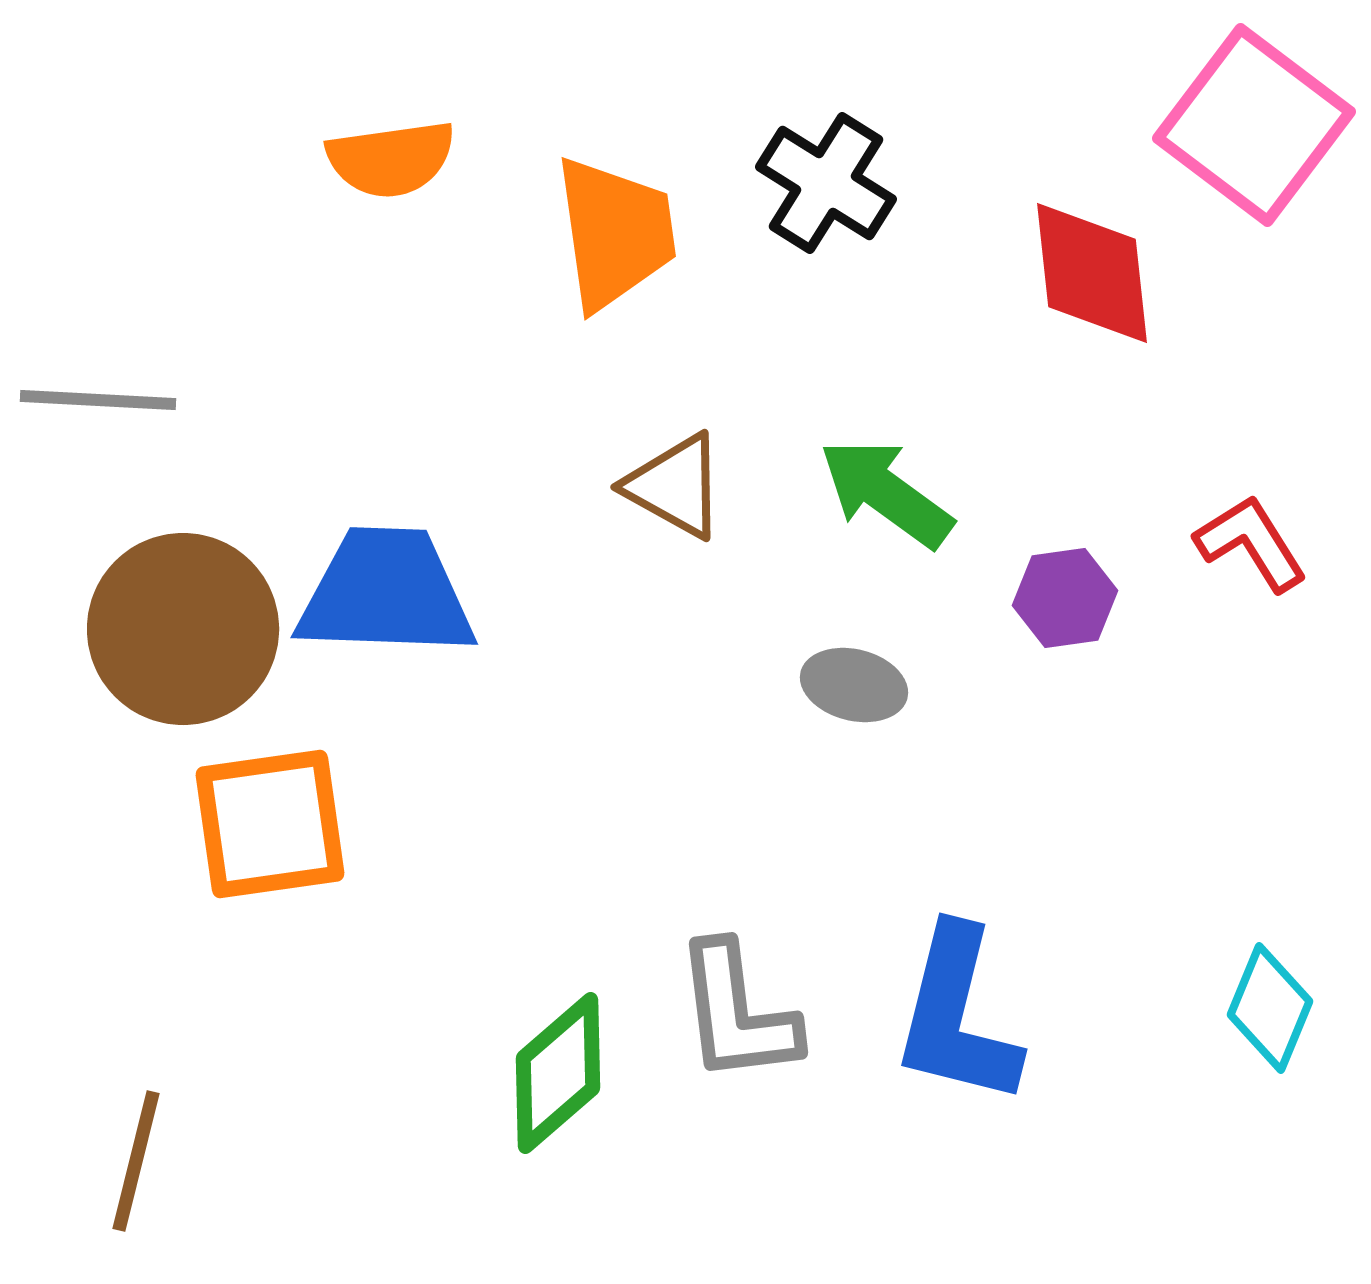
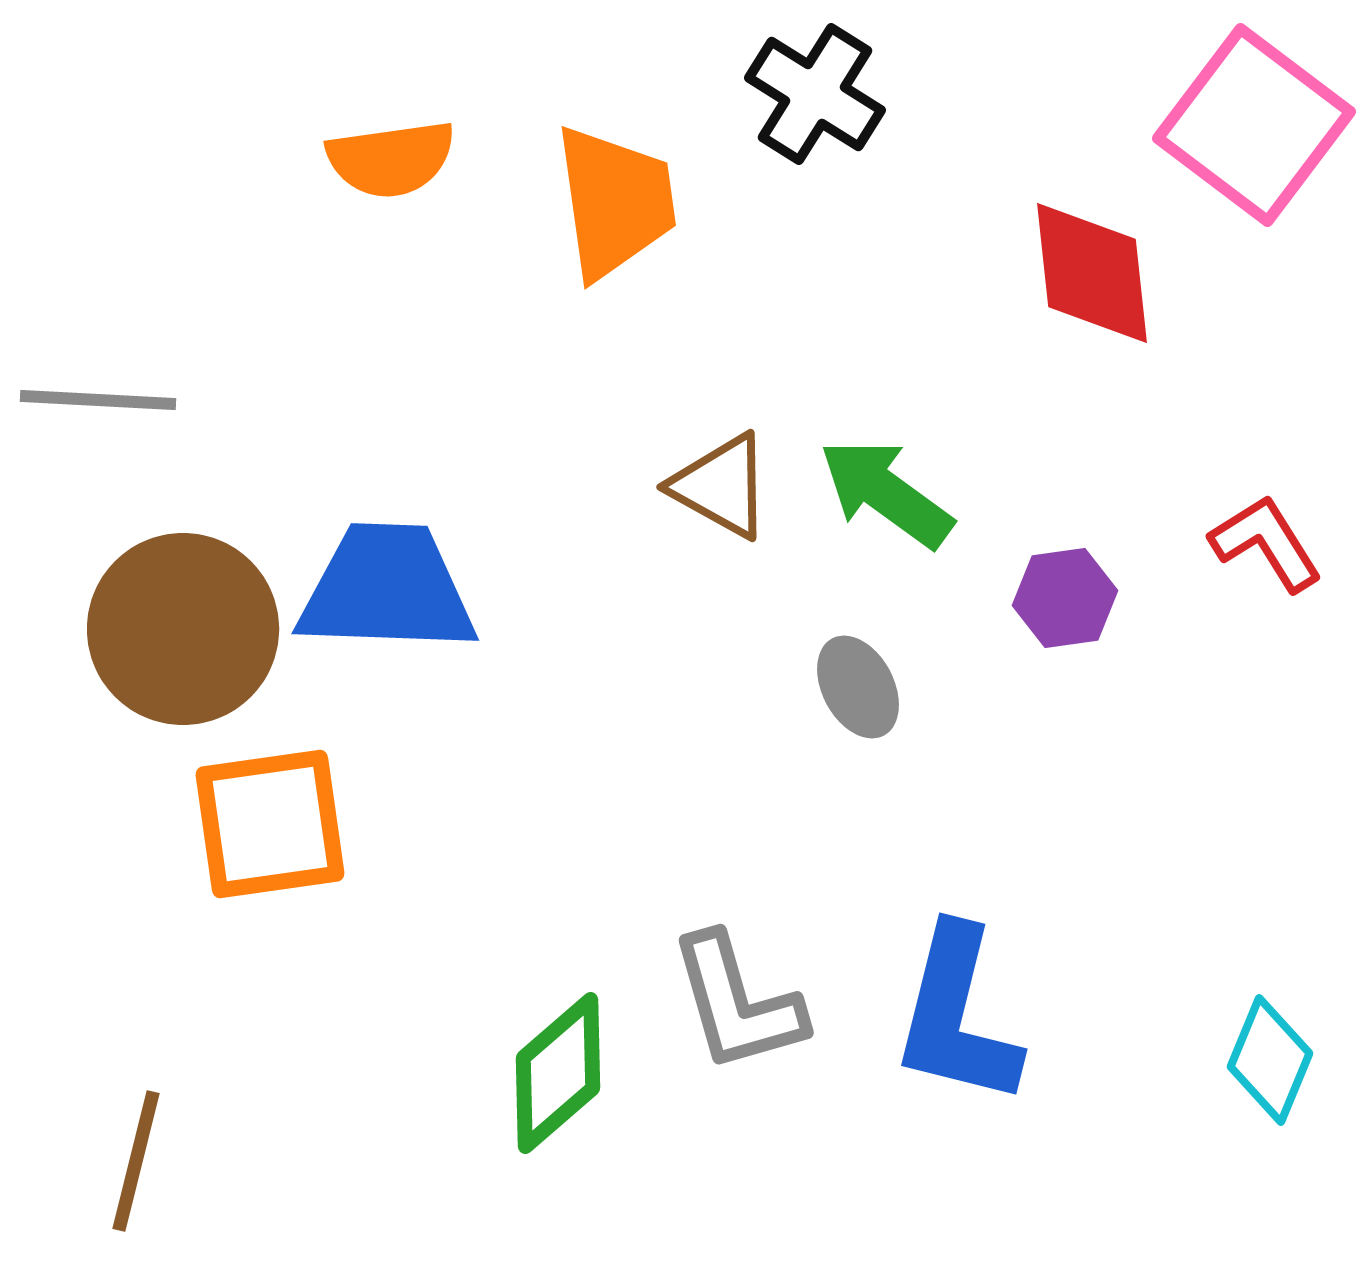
black cross: moved 11 px left, 89 px up
orange trapezoid: moved 31 px up
brown triangle: moved 46 px right
red L-shape: moved 15 px right
blue trapezoid: moved 1 px right, 4 px up
gray ellipse: moved 4 px right, 2 px down; rotated 48 degrees clockwise
cyan diamond: moved 52 px down
gray L-shape: moved 10 px up; rotated 9 degrees counterclockwise
